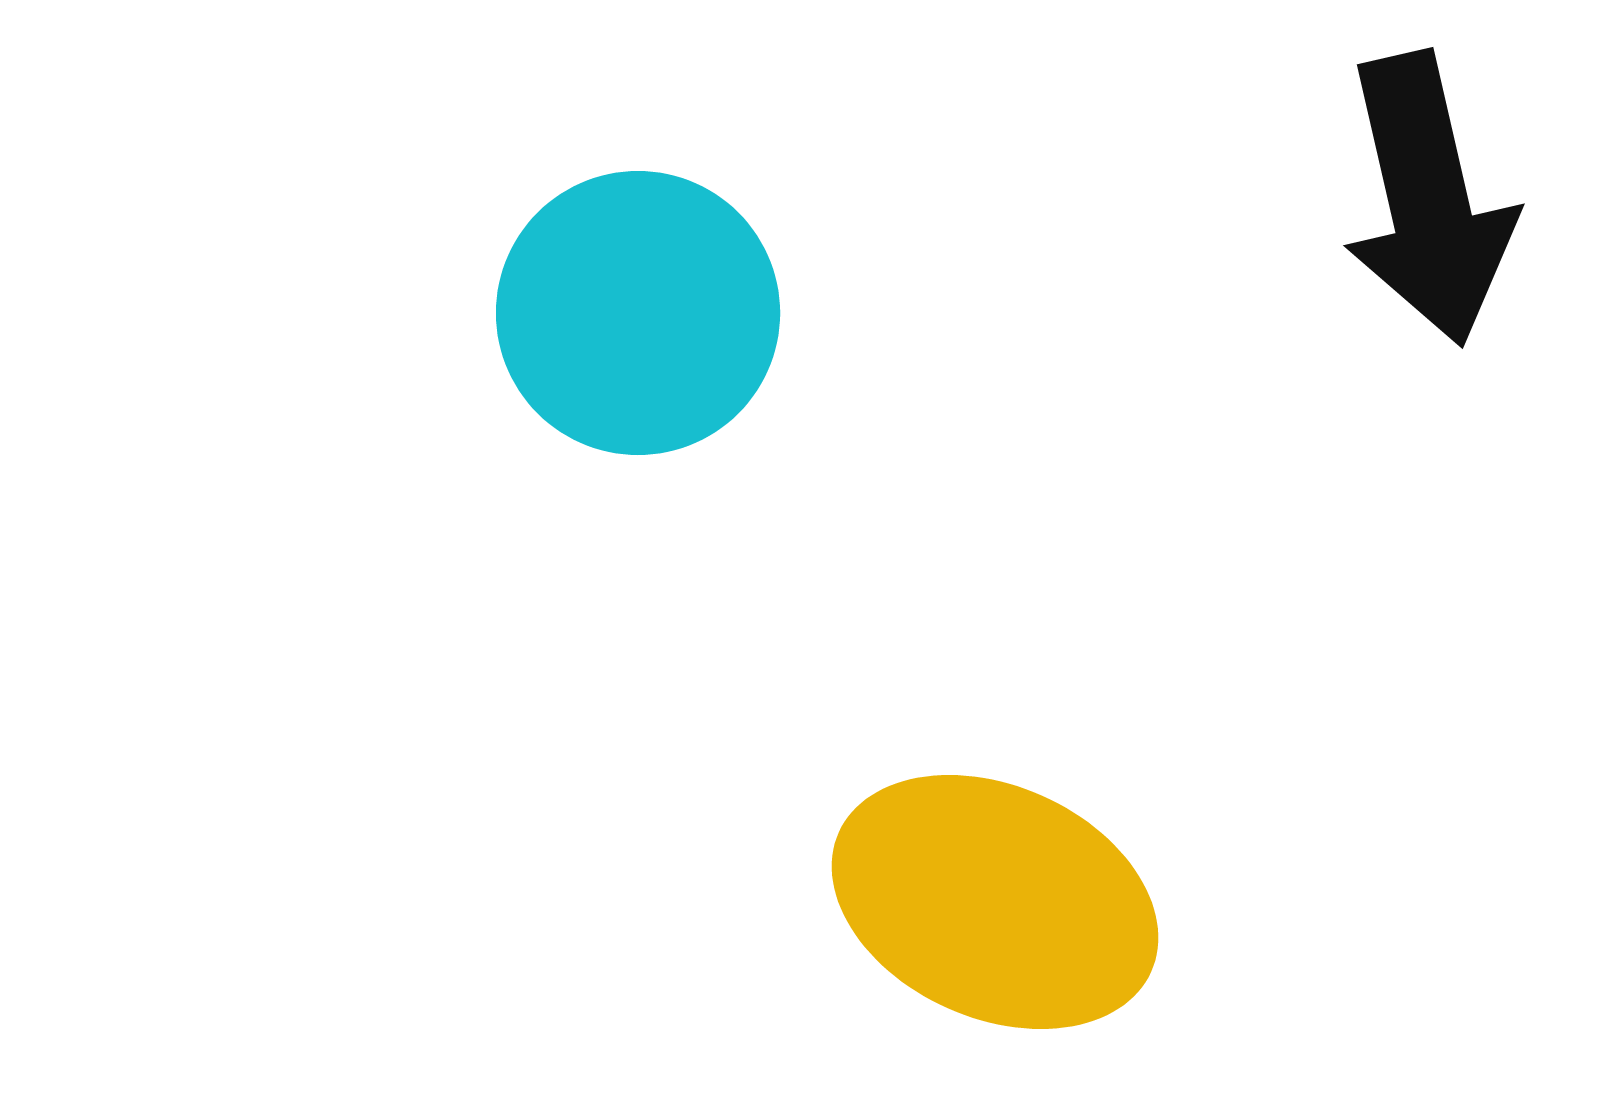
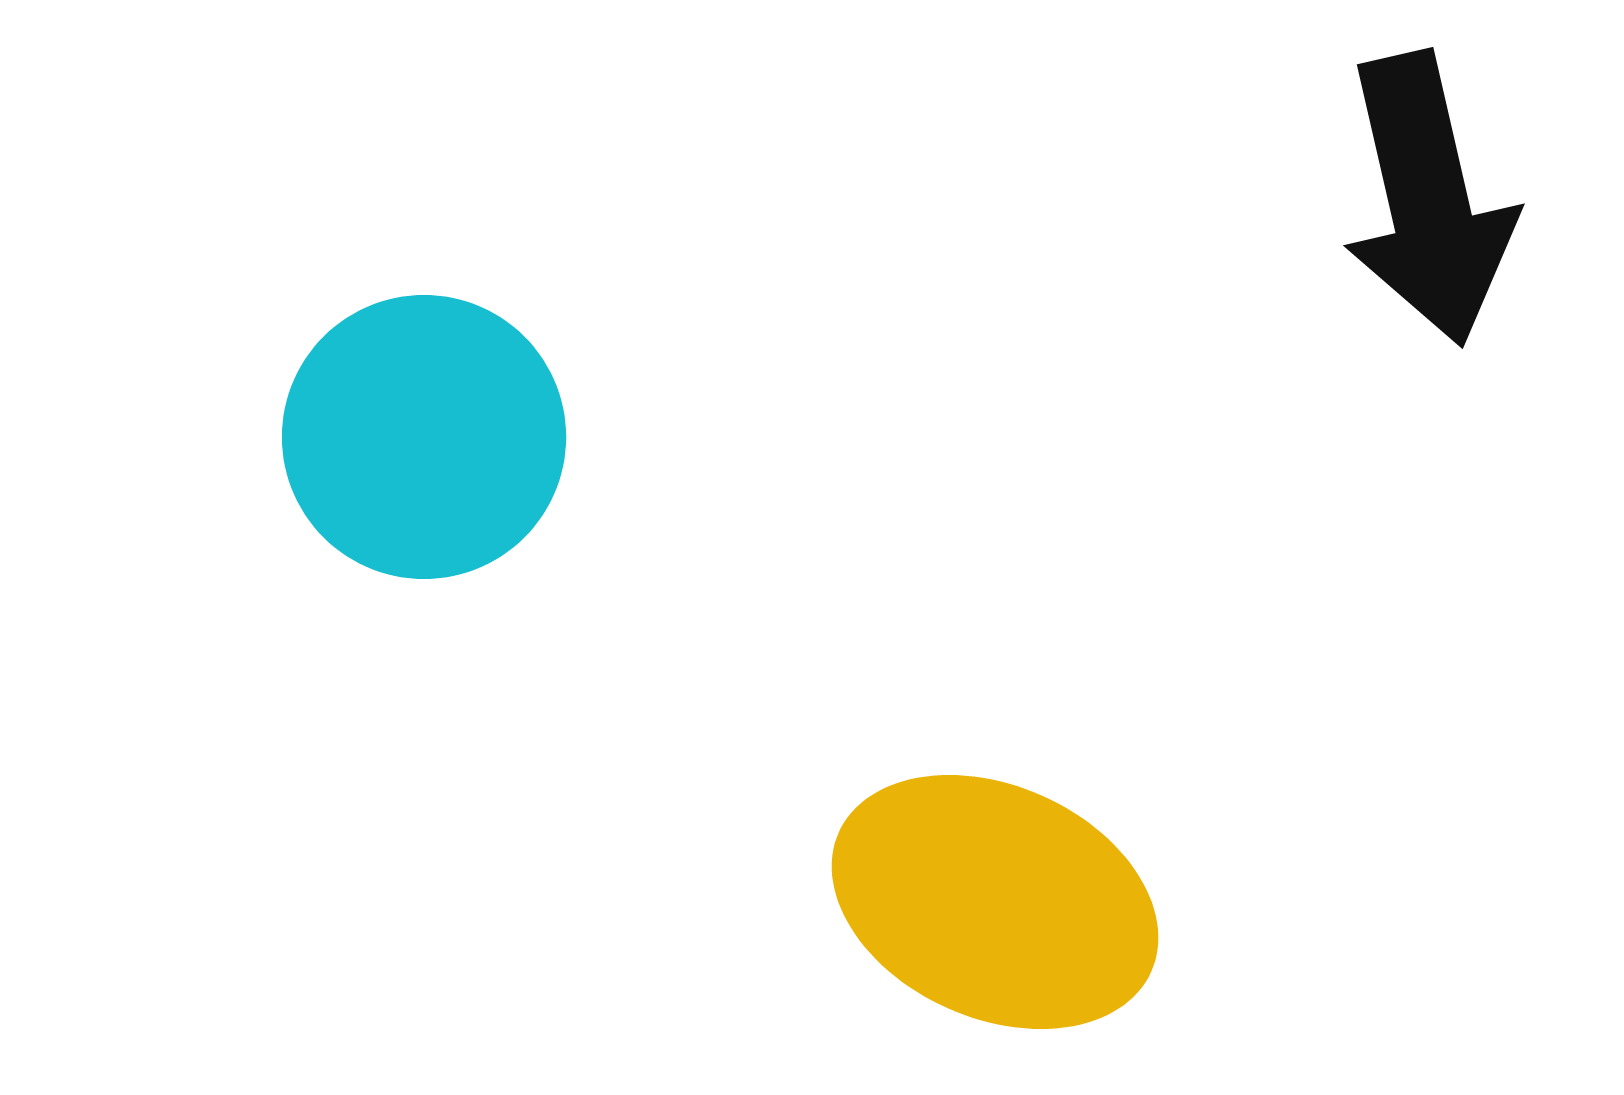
cyan circle: moved 214 px left, 124 px down
